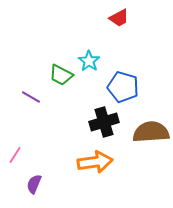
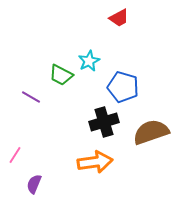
cyan star: rotated 10 degrees clockwise
brown semicircle: rotated 15 degrees counterclockwise
